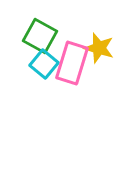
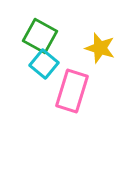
yellow star: moved 1 px right
pink rectangle: moved 28 px down
